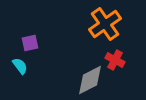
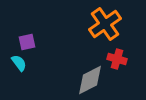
purple square: moved 3 px left, 1 px up
red cross: moved 2 px right, 1 px up; rotated 12 degrees counterclockwise
cyan semicircle: moved 1 px left, 3 px up
